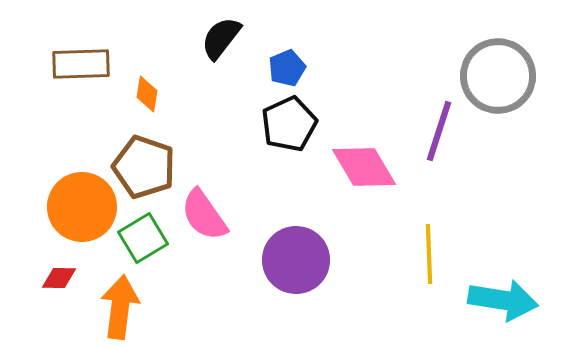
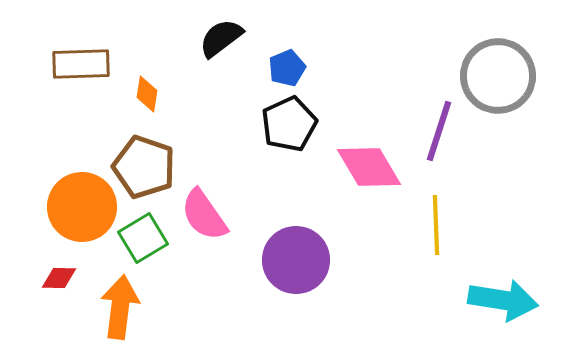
black semicircle: rotated 15 degrees clockwise
pink diamond: moved 5 px right
yellow line: moved 7 px right, 29 px up
